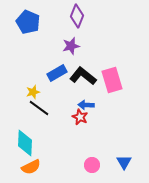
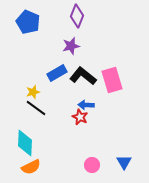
black line: moved 3 px left
